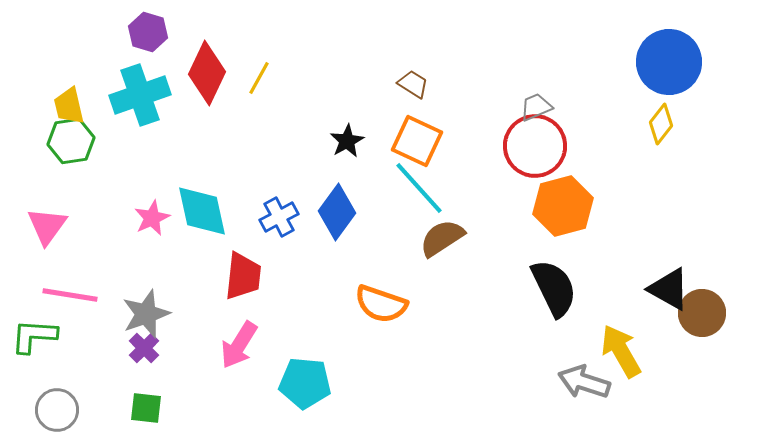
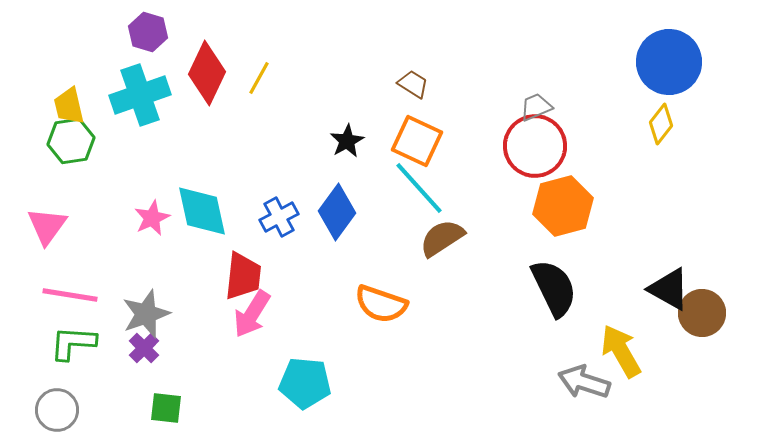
green L-shape: moved 39 px right, 7 px down
pink arrow: moved 13 px right, 31 px up
green square: moved 20 px right
